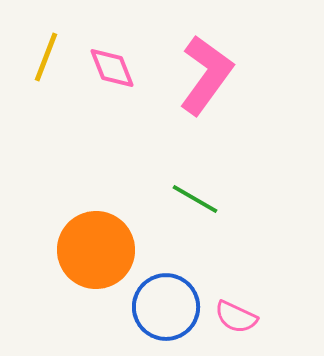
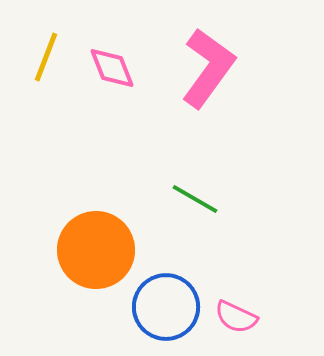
pink L-shape: moved 2 px right, 7 px up
